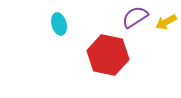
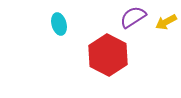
purple semicircle: moved 2 px left
red hexagon: rotated 15 degrees clockwise
